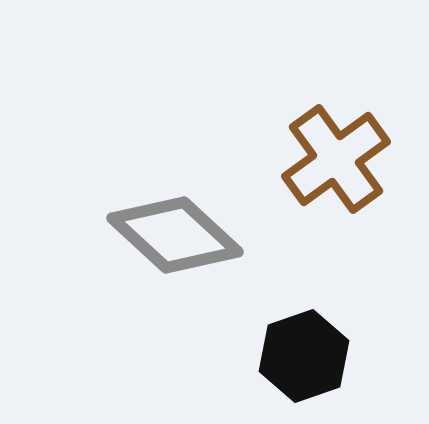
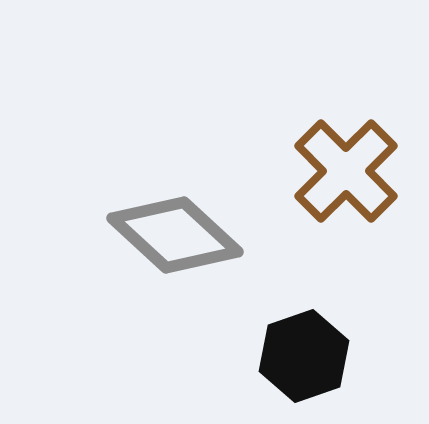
brown cross: moved 10 px right, 12 px down; rotated 9 degrees counterclockwise
